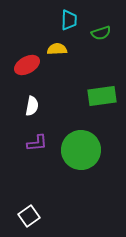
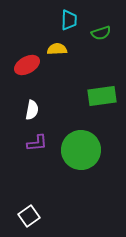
white semicircle: moved 4 px down
